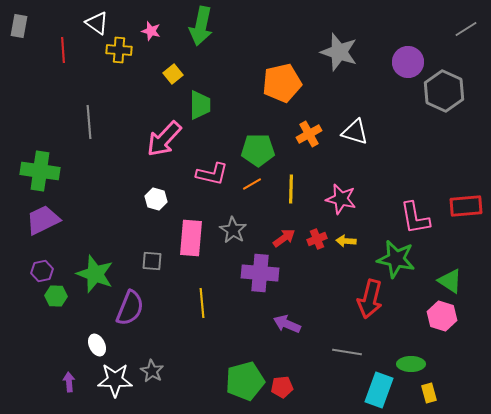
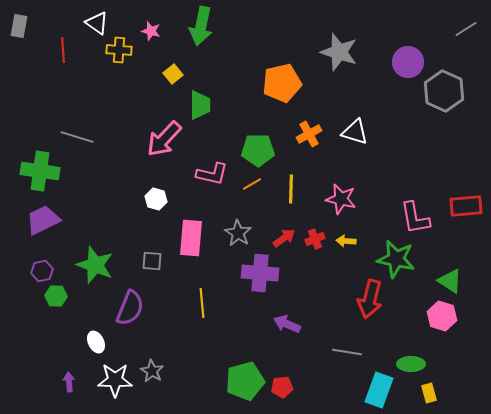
gray line at (89, 122): moved 12 px left, 15 px down; rotated 68 degrees counterclockwise
gray star at (233, 230): moved 5 px right, 3 px down
red cross at (317, 239): moved 2 px left
green star at (95, 274): moved 9 px up
white ellipse at (97, 345): moved 1 px left, 3 px up
